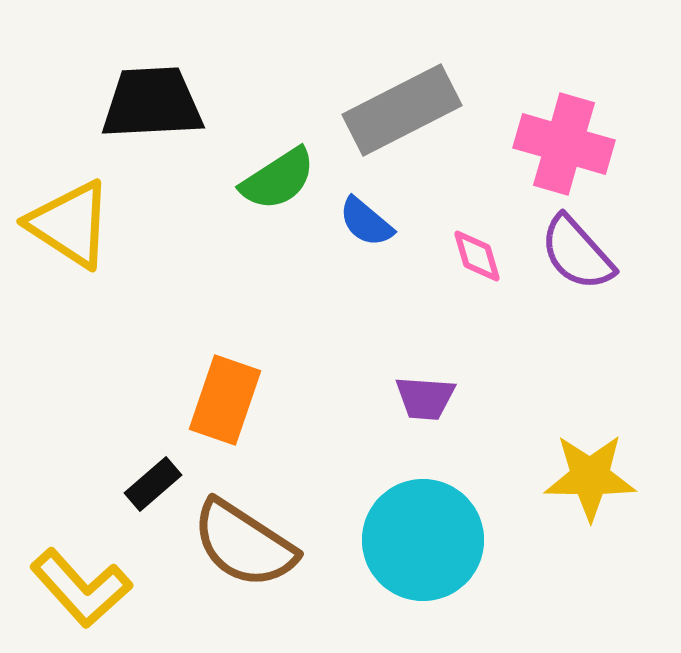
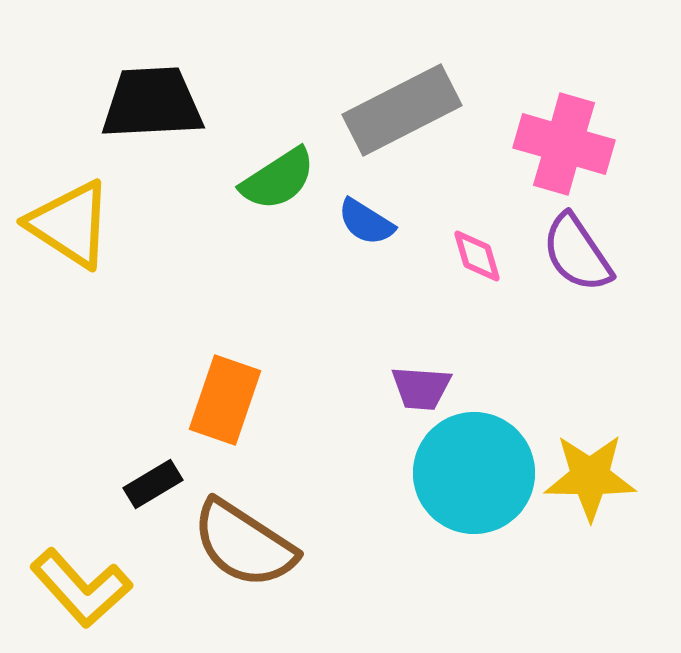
blue semicircle: rotated 8 degrees counterclockwise
purple semicircle: rotated 8 degrees clockwise
purple trapezoid: moved 4 px left, 10 px up
black rectangle: rotated 10 degrees clockwise
cyan circle: moved 51 px right, 67 px up
